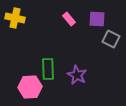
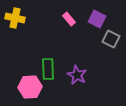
purple square: rotated 24 degrees clockwise
